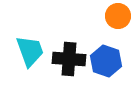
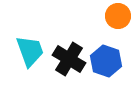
black cross: rotated 28 degrees clockwise
